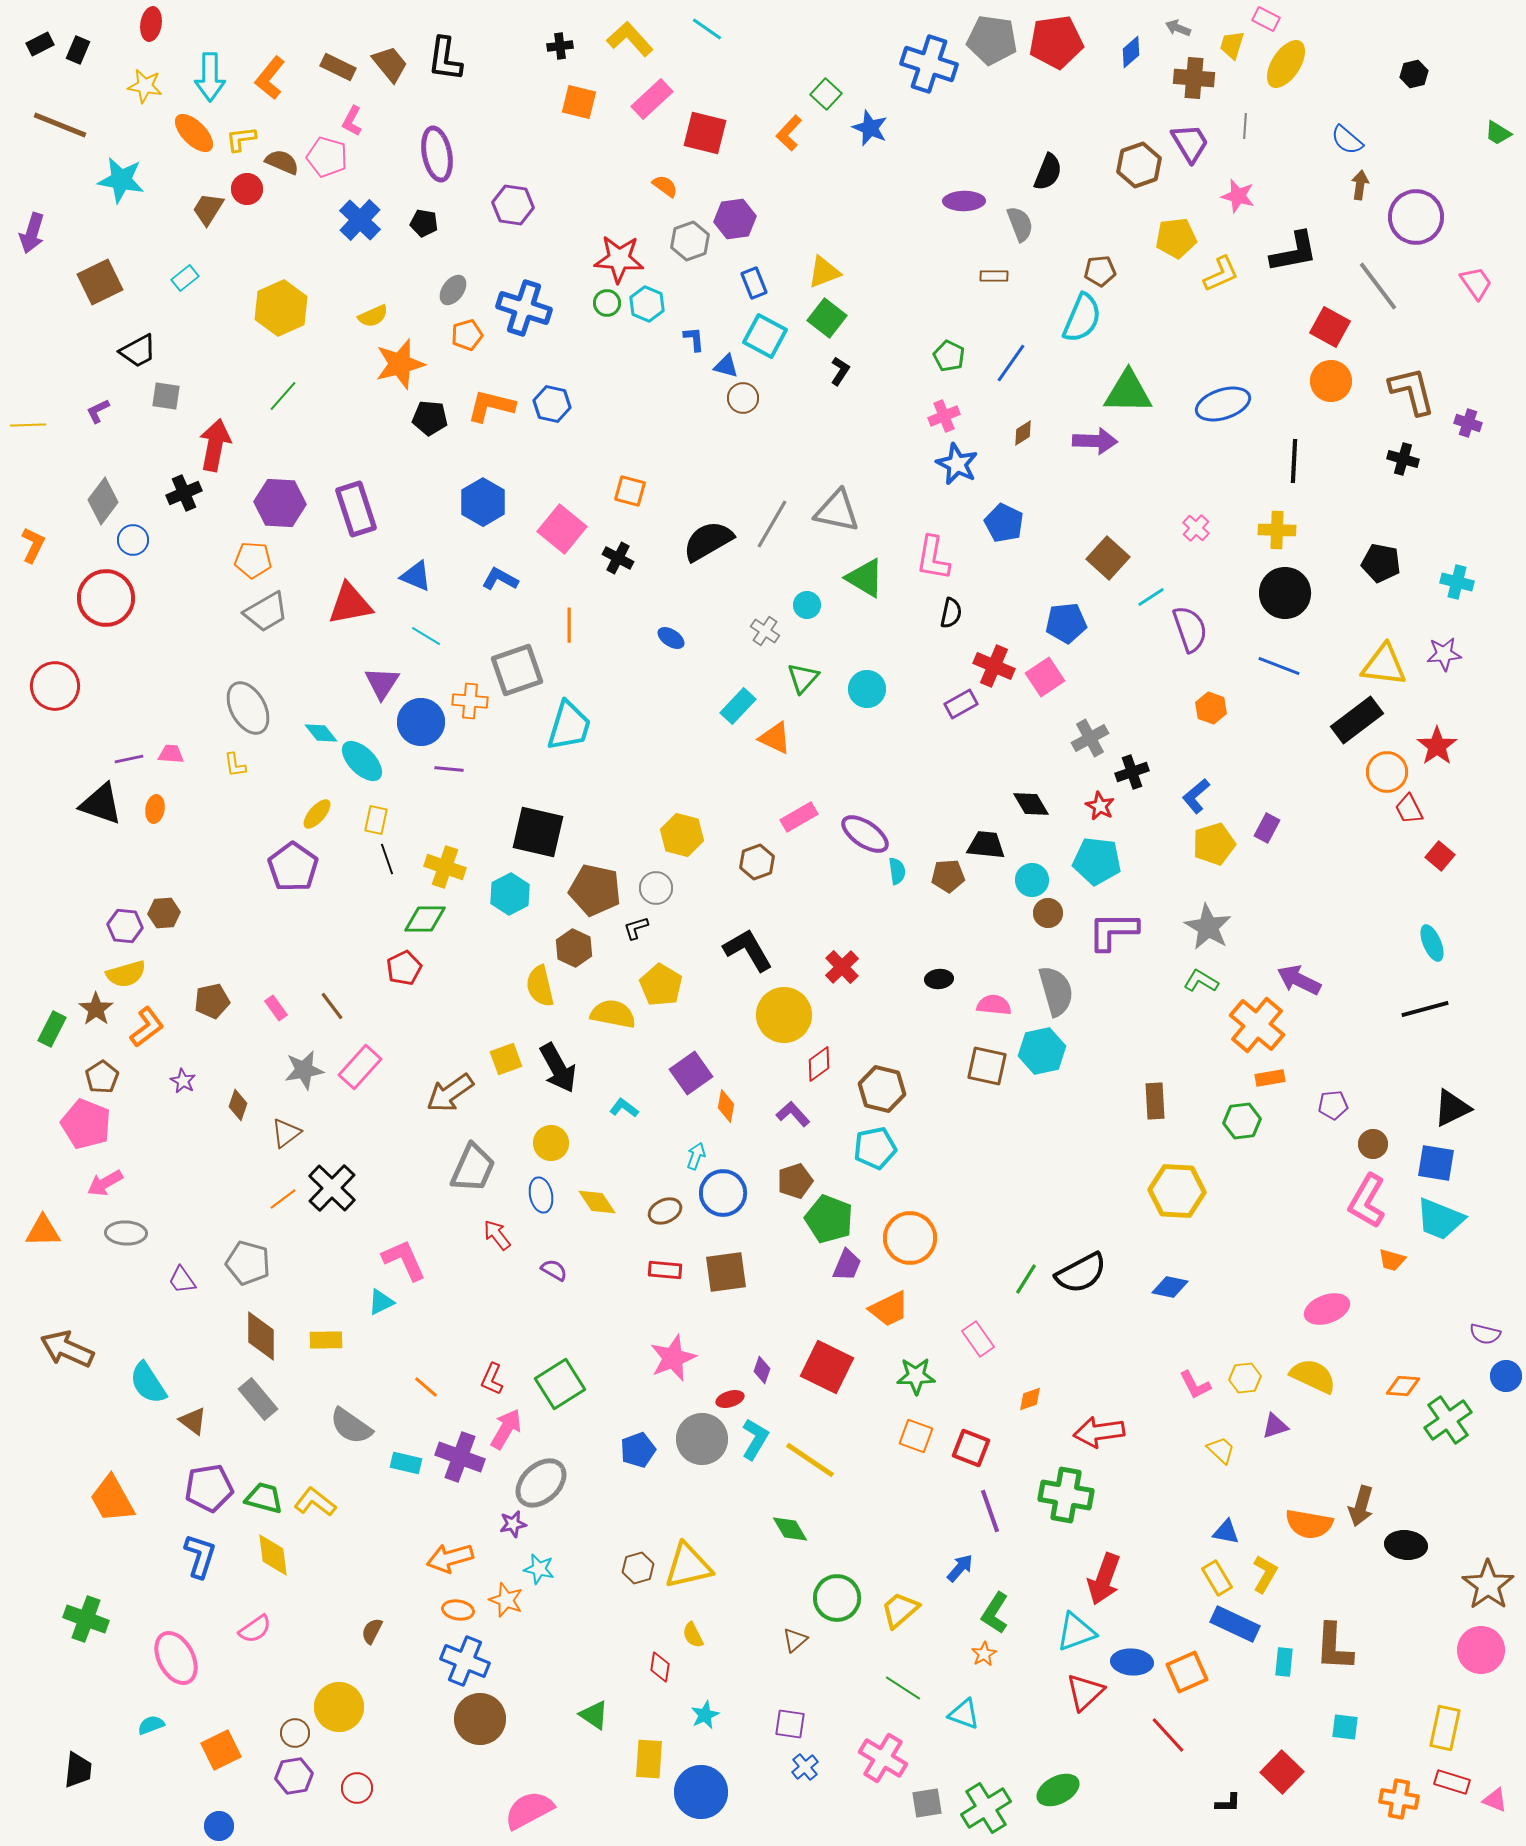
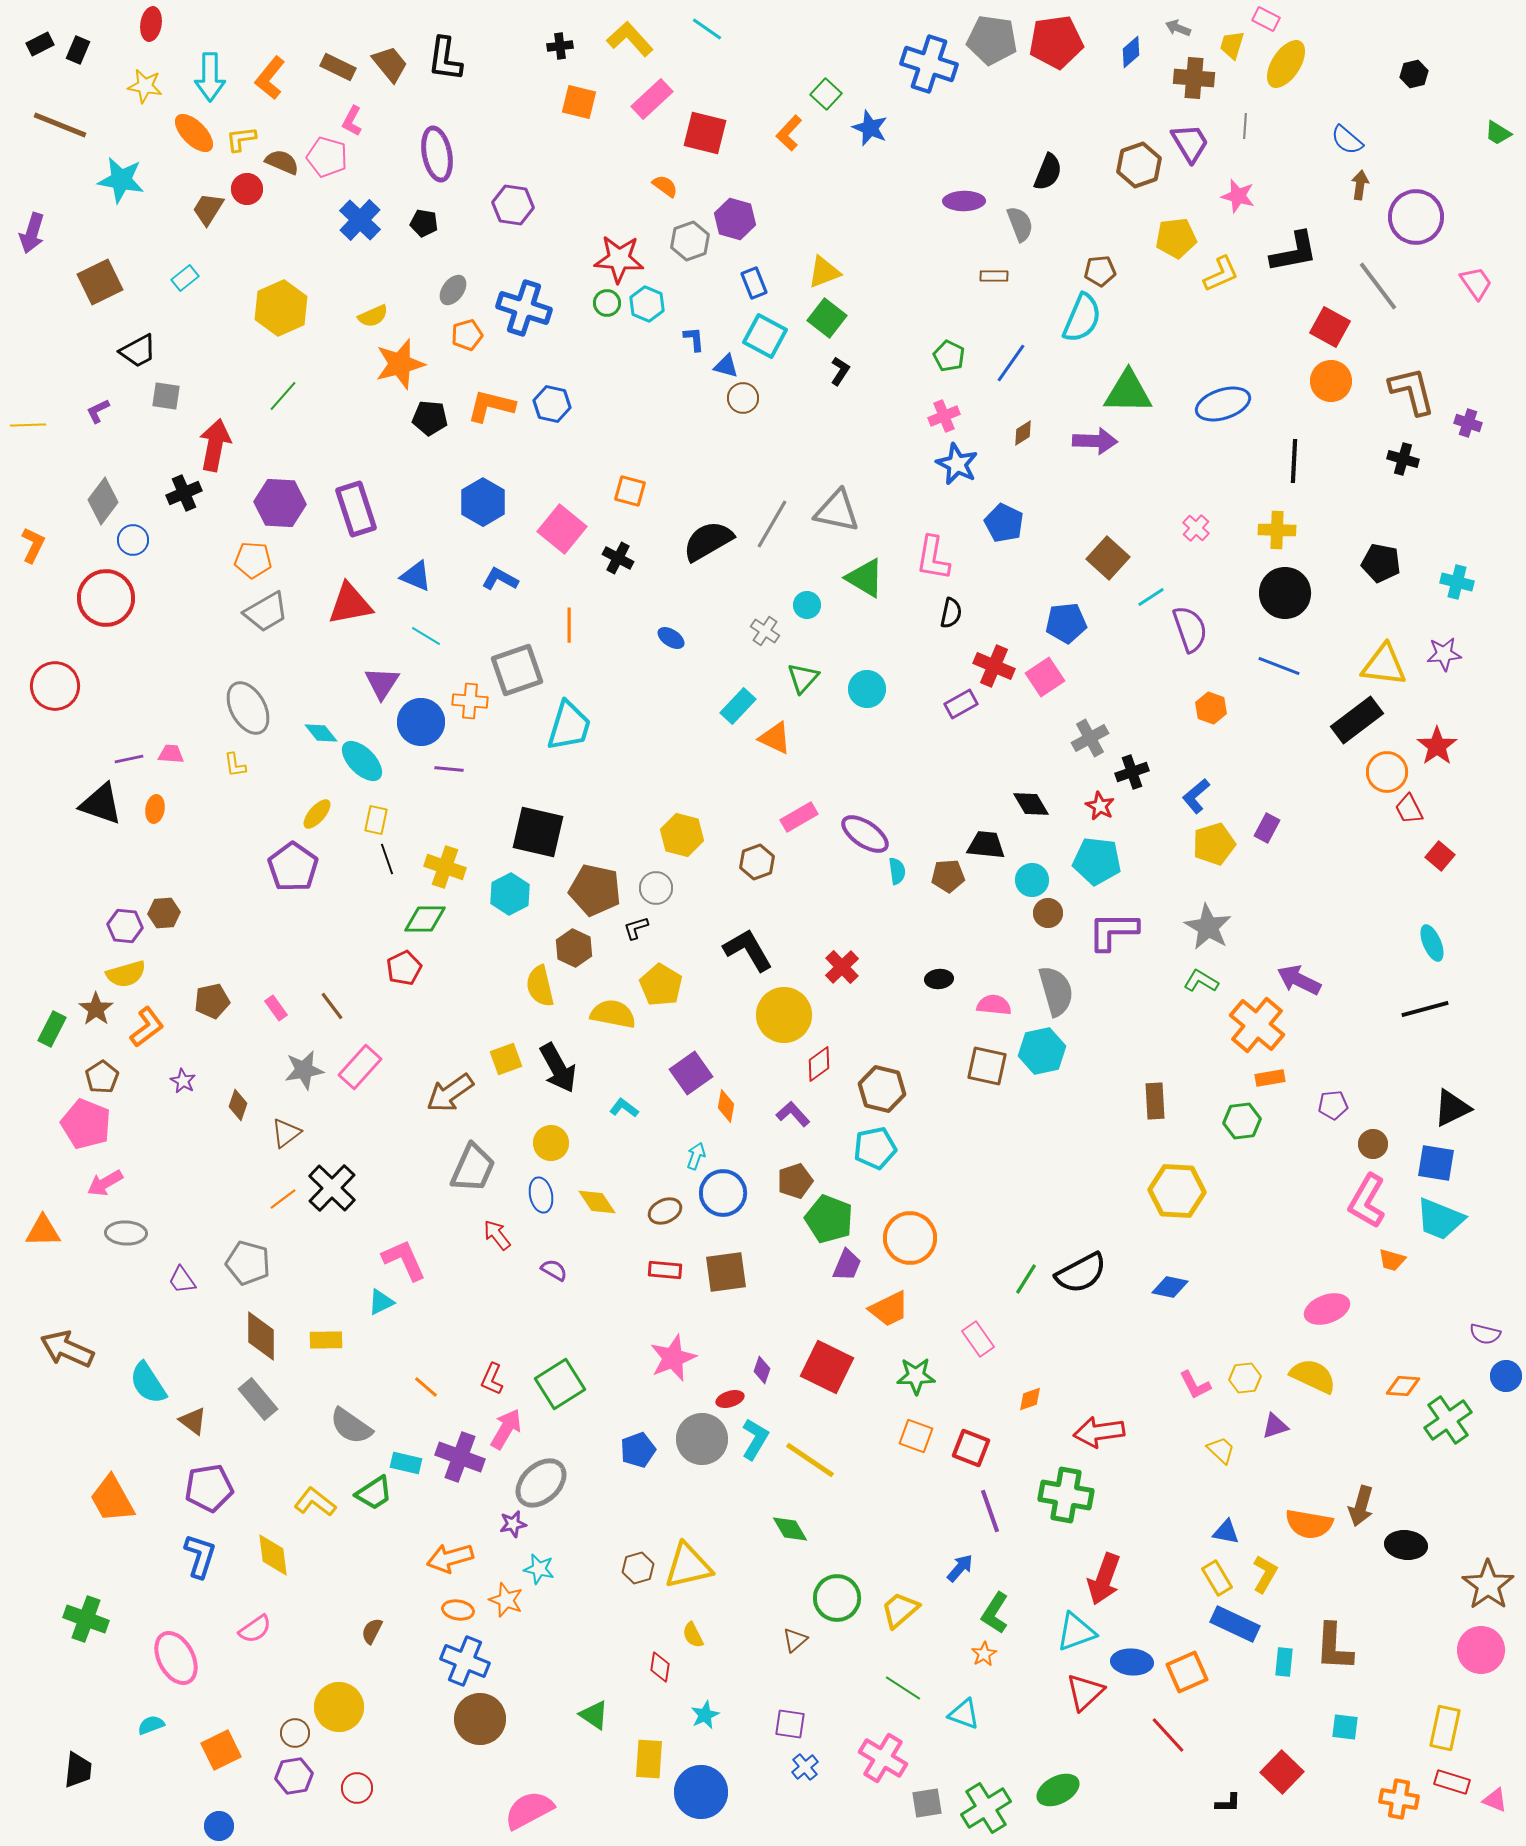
purple hexagon at (735, 219): rotated 24 degrees clockwise
green trapezoid at (264, 1498): moved 110 px right, 5 px up; rotated 132 degrees clockwise
